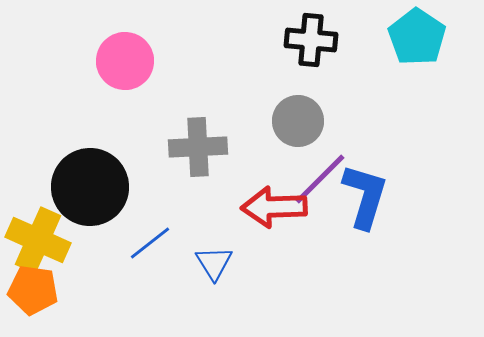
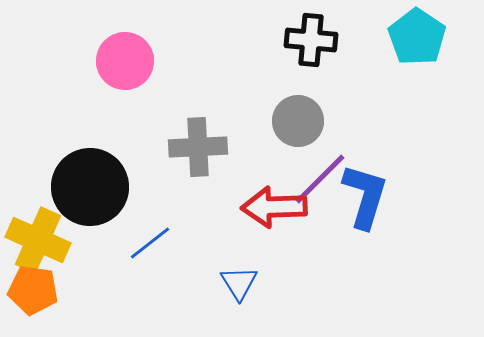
blue triangle: moved 25 px right, 20 px down
